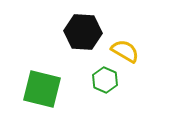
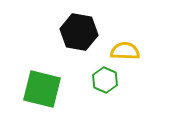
black hexagon: moved 4 px left; rotated 6 degrees clockwise
yellow semicircle: rotated 28 degrees counterclockwise
